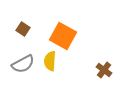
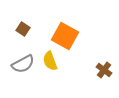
orange square: moved 2 px right
yellow semicircle: rotated 24 degrees counterclockwise
